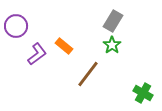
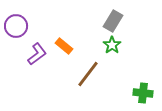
green cross: rotated 24 degrees counterclockwise
